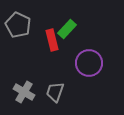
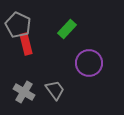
red rectangle: moved 26 px left, 4 px down
gray trapezoid: moved 2 px up; rotated 125 degrees clockwise
